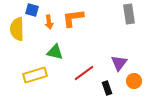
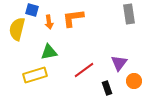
yellow semicircle: rotated 15 degrees clockwise
green triangle: moved 6 px left; rotated 24 degrees counterclockwise
red line: moved 3 px up
